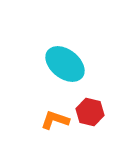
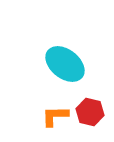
orange L-shape: moved 4 px up; rotated 20 degrees counterclockwise
